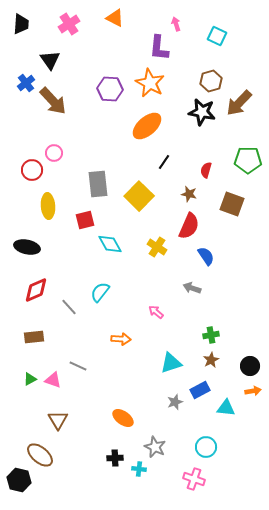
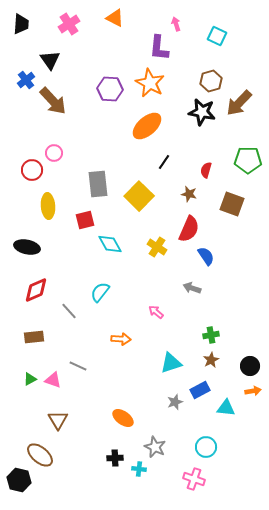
blue cross at (26, 83): moved 3 px up
red semicircle at (189, 226): moved 3 px down
gray line at (69, 307): moved 4 px down
